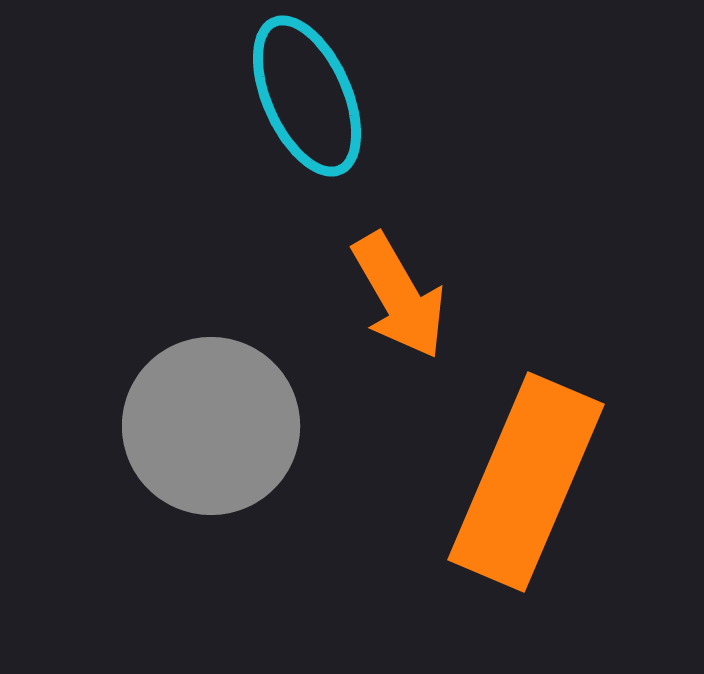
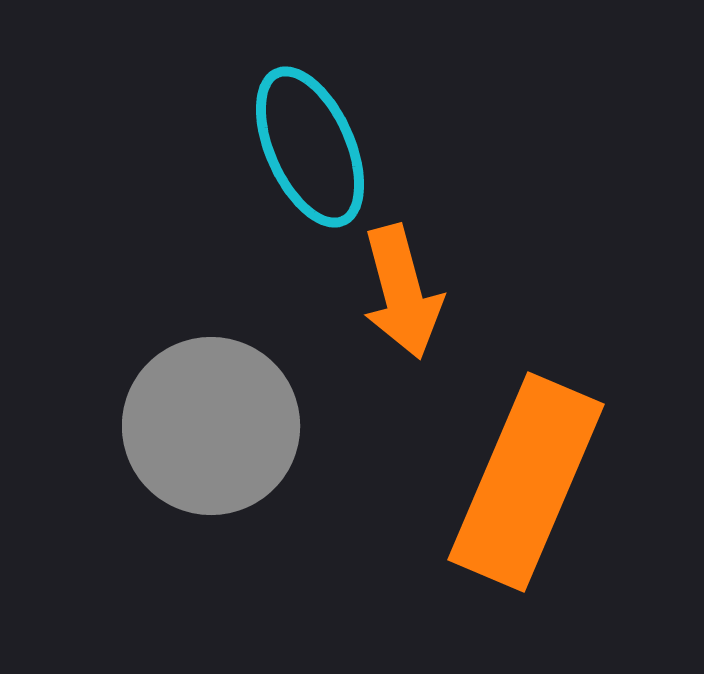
cyan ellipse: moved 3 px right, 51 px down
orange arrow: moved 3 px right, 4 px up; rotated 15 degrees clockwise
